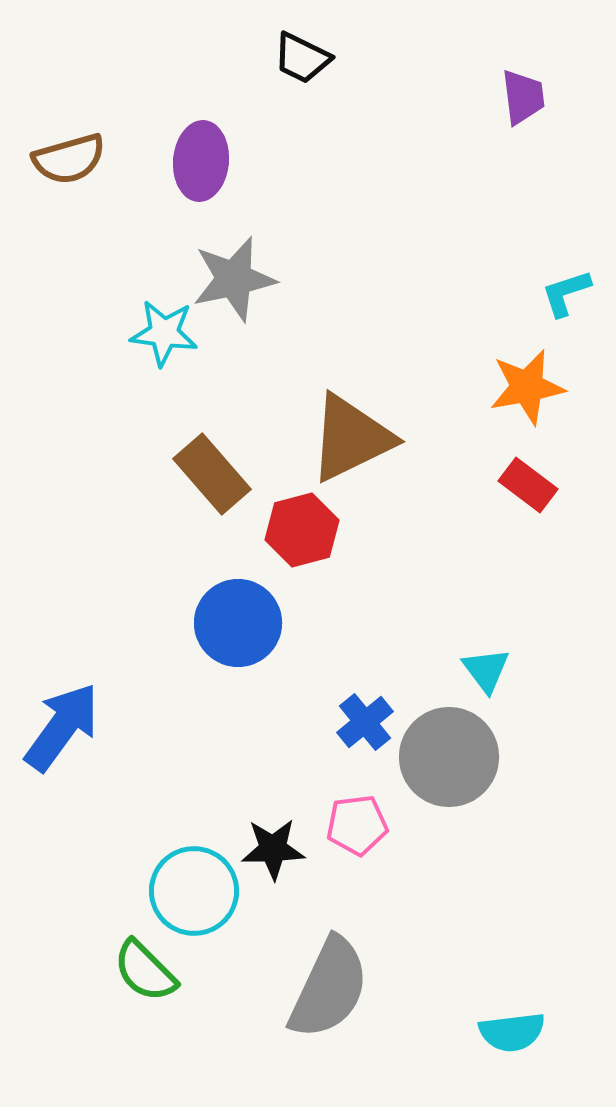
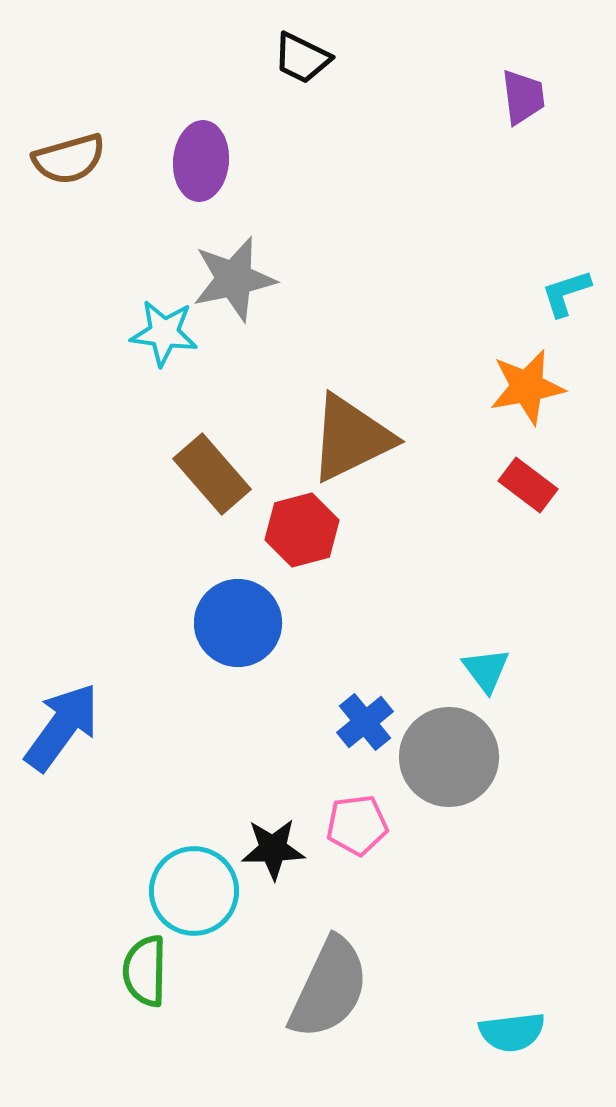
green semicircle: rotated 46 degrees clockwise
